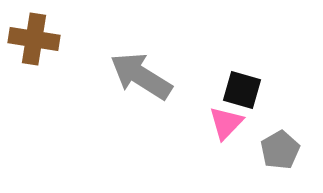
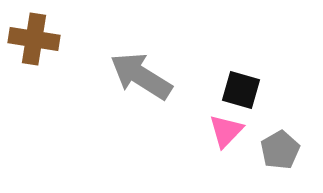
black square: moved 1 px left
pink triangle: moved 8 px down
